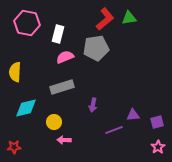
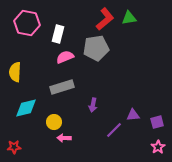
purple line: rotated 24 degrees counterclockwise
pink arrow: moved 2 px up
